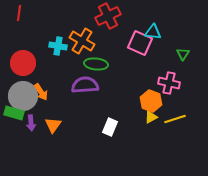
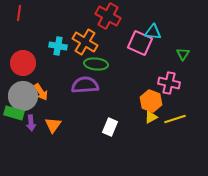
red cross: rotated 35 degrees counterclockwise
orange cross: moved 3 px right, 1 px down
